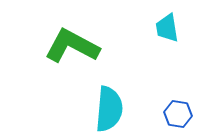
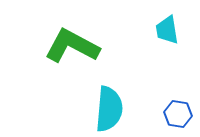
cyan trapezoid: moved 2 px down
